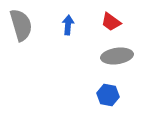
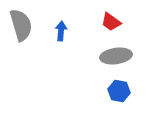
blue arrow: moved 7 px left, 6 px down
gray ellipse: moved 1 px left
blue hexagon: moved 11 px right, 4 px up
